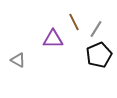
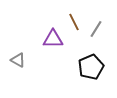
black pentagon: moved 8 px left, 12 px down
